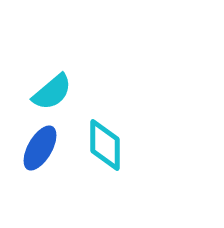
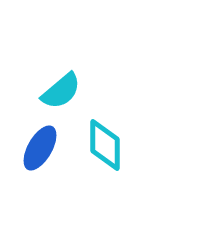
cyan semicircle: moved 9 px right, 1 px up
